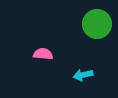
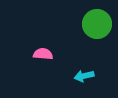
cyan arrow: moved 1 px right, 1 px down
